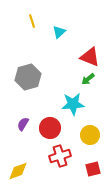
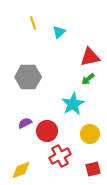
yellow line: moved 1 px right, 2 px down
red triangle: rotated 35 degrees counterclockwise
gray hexagon: rotated 15 degrees clockwise
cyan star: rotated 25 degrees counterclockwise
purple semicircle: moved 2 px right, 1 px up; rotated 32 degrees clockwise
red circle: moved 3 px left, 3 px down
yellow circle: moved 1 px up
red cross: rotated 10 degrees counterclockwise
yellow diamond: moved 3 px right, 1 px up
